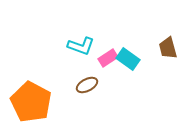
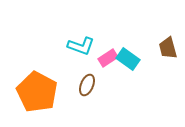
brown ellipse: rotated 40 degrees counterclockwise
orange pentagon: moved 6 px right, 10 px up
